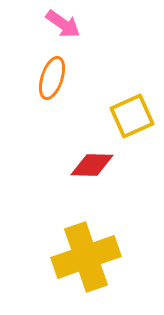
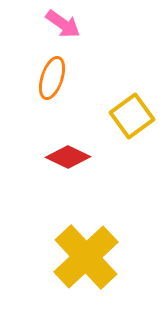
yellow square: rotated 12 degrees counterclockwise
red diamond: moved 24 px left, 8 px up; rotated 24 degrees clockwise
yellow cross: rotated 24 degrees counterclockwise
